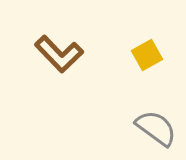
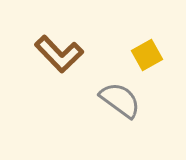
gray semicircle: moved 36 px left, 28 px up
